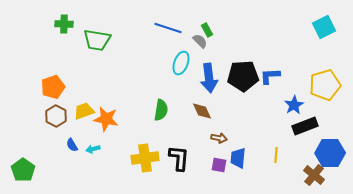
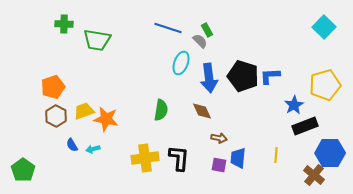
cyan square: rotated 20 degrees counterclockwise
black pentagon: rotated 20 degrees clockwise
